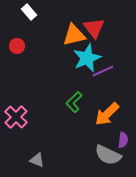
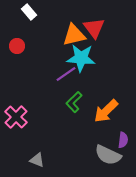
cyan star: moved 6 px left; rotated 28 degrees clockwise
purple line: moved 37 px left, 3 px down; rotated 10 degrees counterclockwise
orange arrow: moved 1 px left, 3 px up
